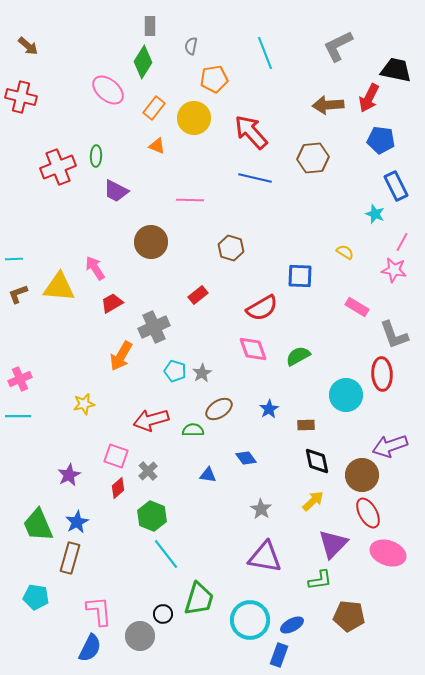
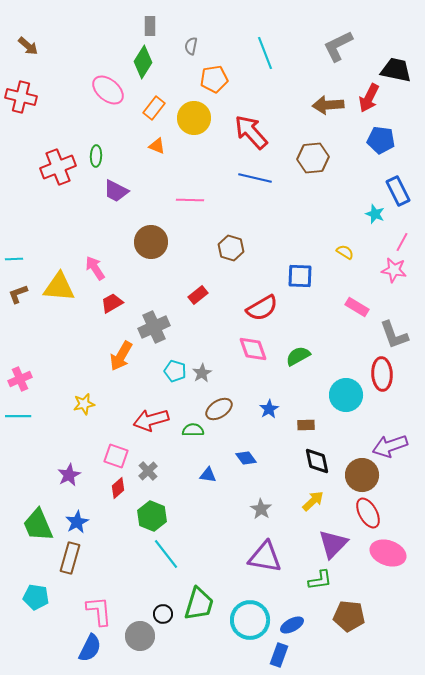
blue rectangle at (396, 186): moved 2 px right, 5 px down
green trapezoid at (199, 599): moved 5 px down
